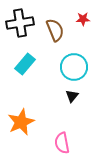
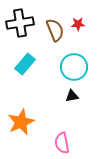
red star: moved 5 px left, 5 px down
black triangle: rotated 40 degrees clockwise
